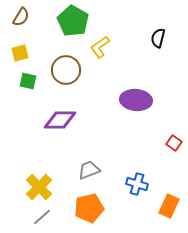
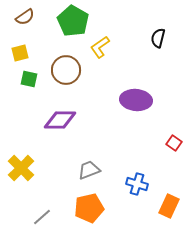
brown semicircle: moved 4 px right; rotated 24 degrees clockwise
green square: moved 1 px right, 2 px up
yellow cross: moved 18 px left, 19 px up
